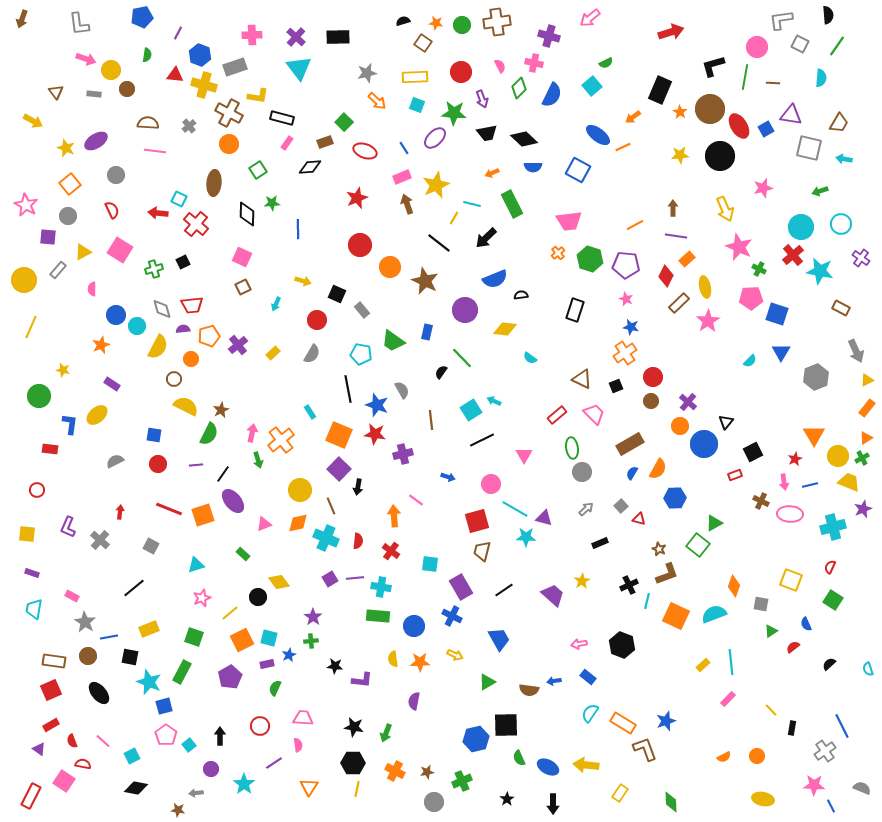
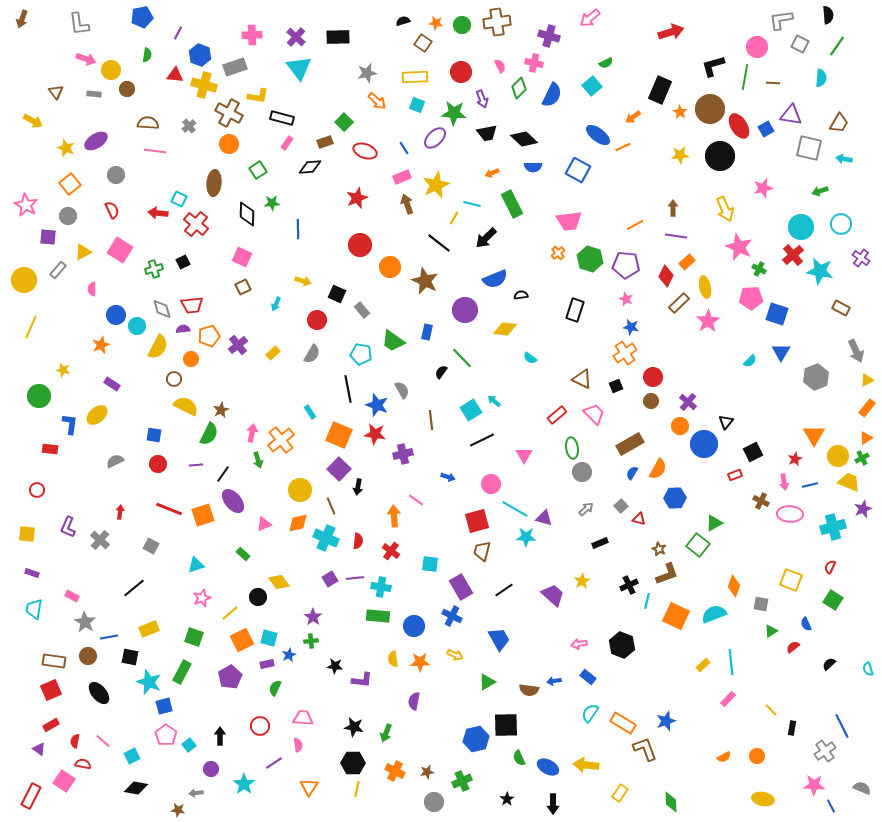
orange rectangle at (687, 259): moved 3 px down
cyan arrow at (494, 401): rotated 16 degrees clockwise
red semicircle at (72, 741): moved 3 px right; rotated 32 degrees clockwise
